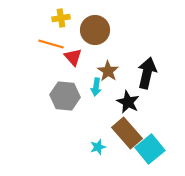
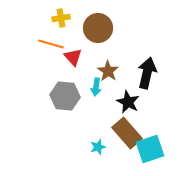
brown circle: moved 3 px right, 2 px up
cyan square: rotated 20 degrees clockwise
